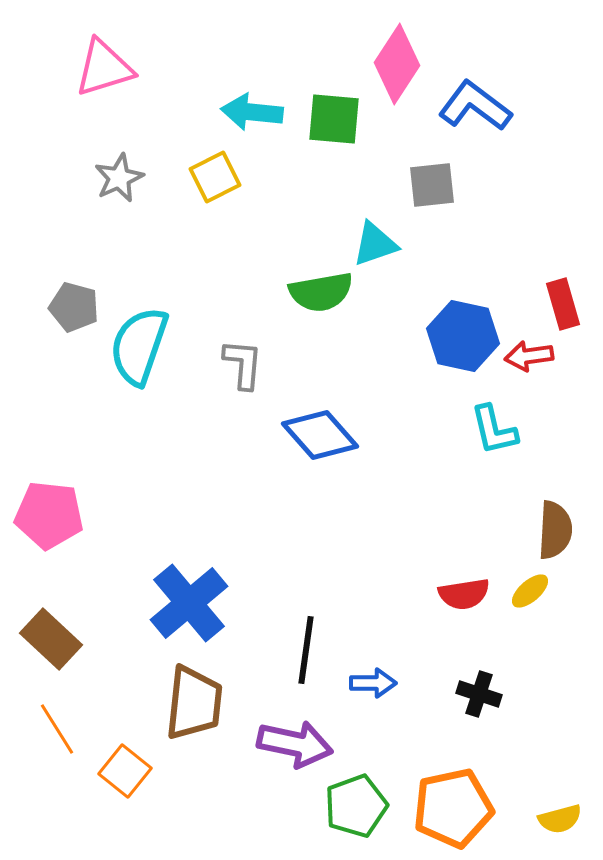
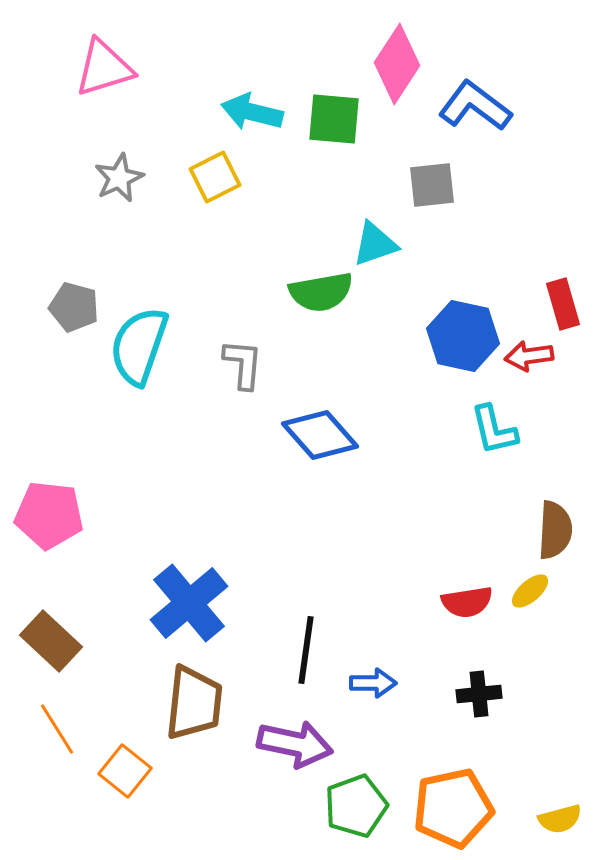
cyan arrow: rotated 8 degrees clockwise
red semicircle: moved 3 px right, 8 px down
brown rectangle: moved 2 px down
black cross: rotated 24 degrees counterclockwise
